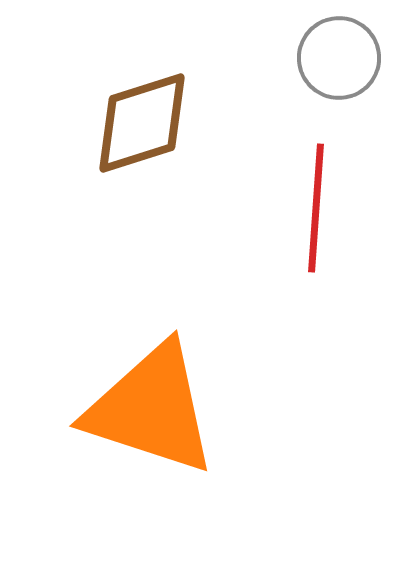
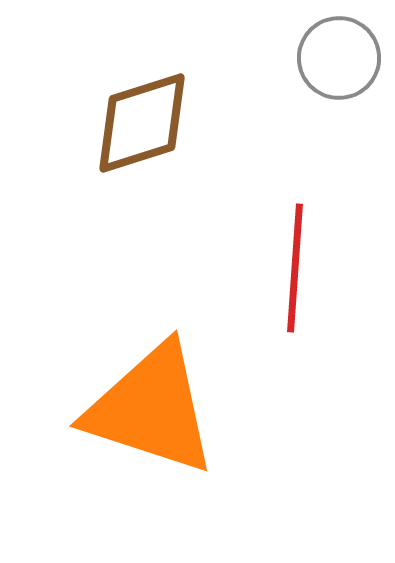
red line: moved 21 px left, 60 px down
